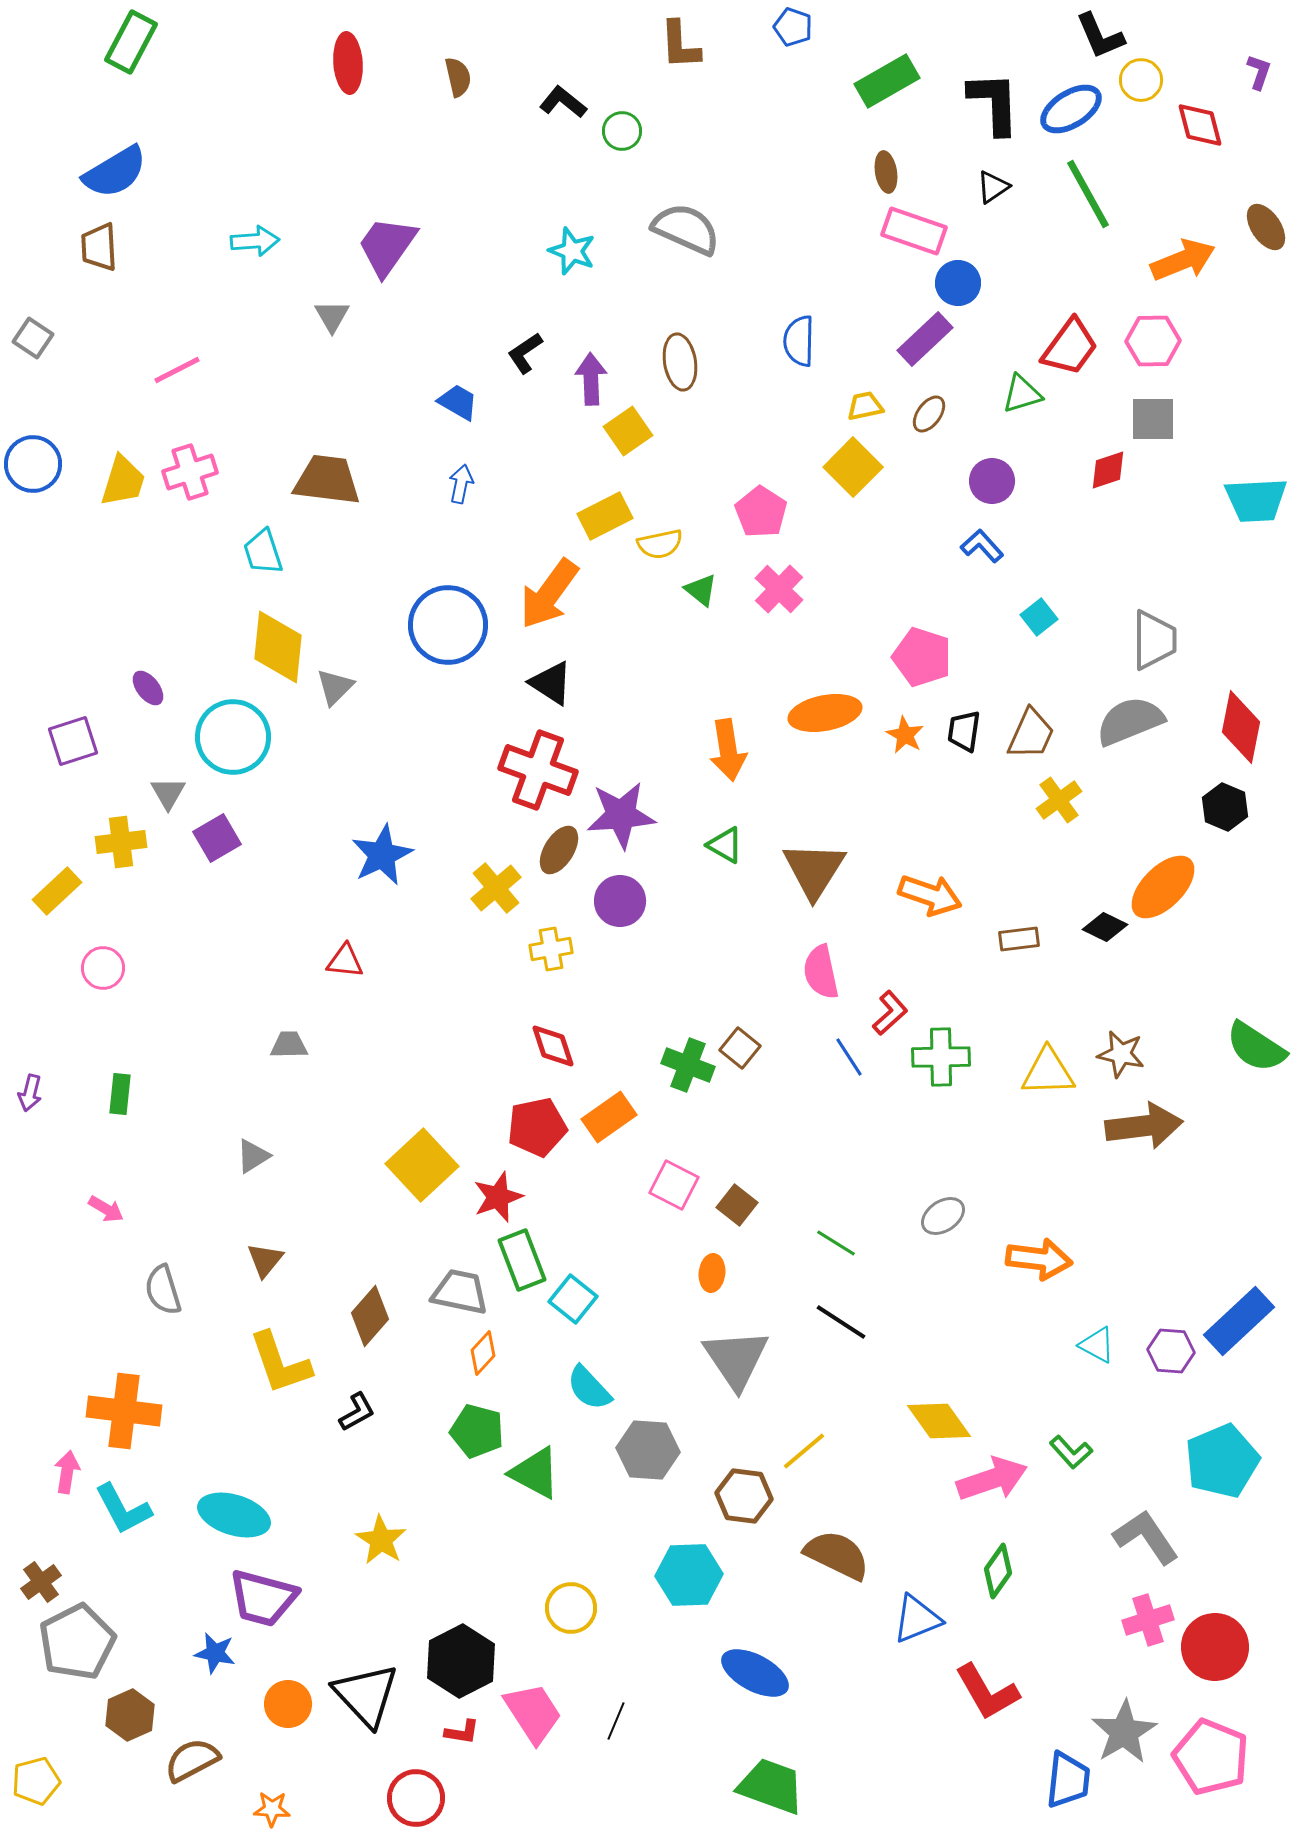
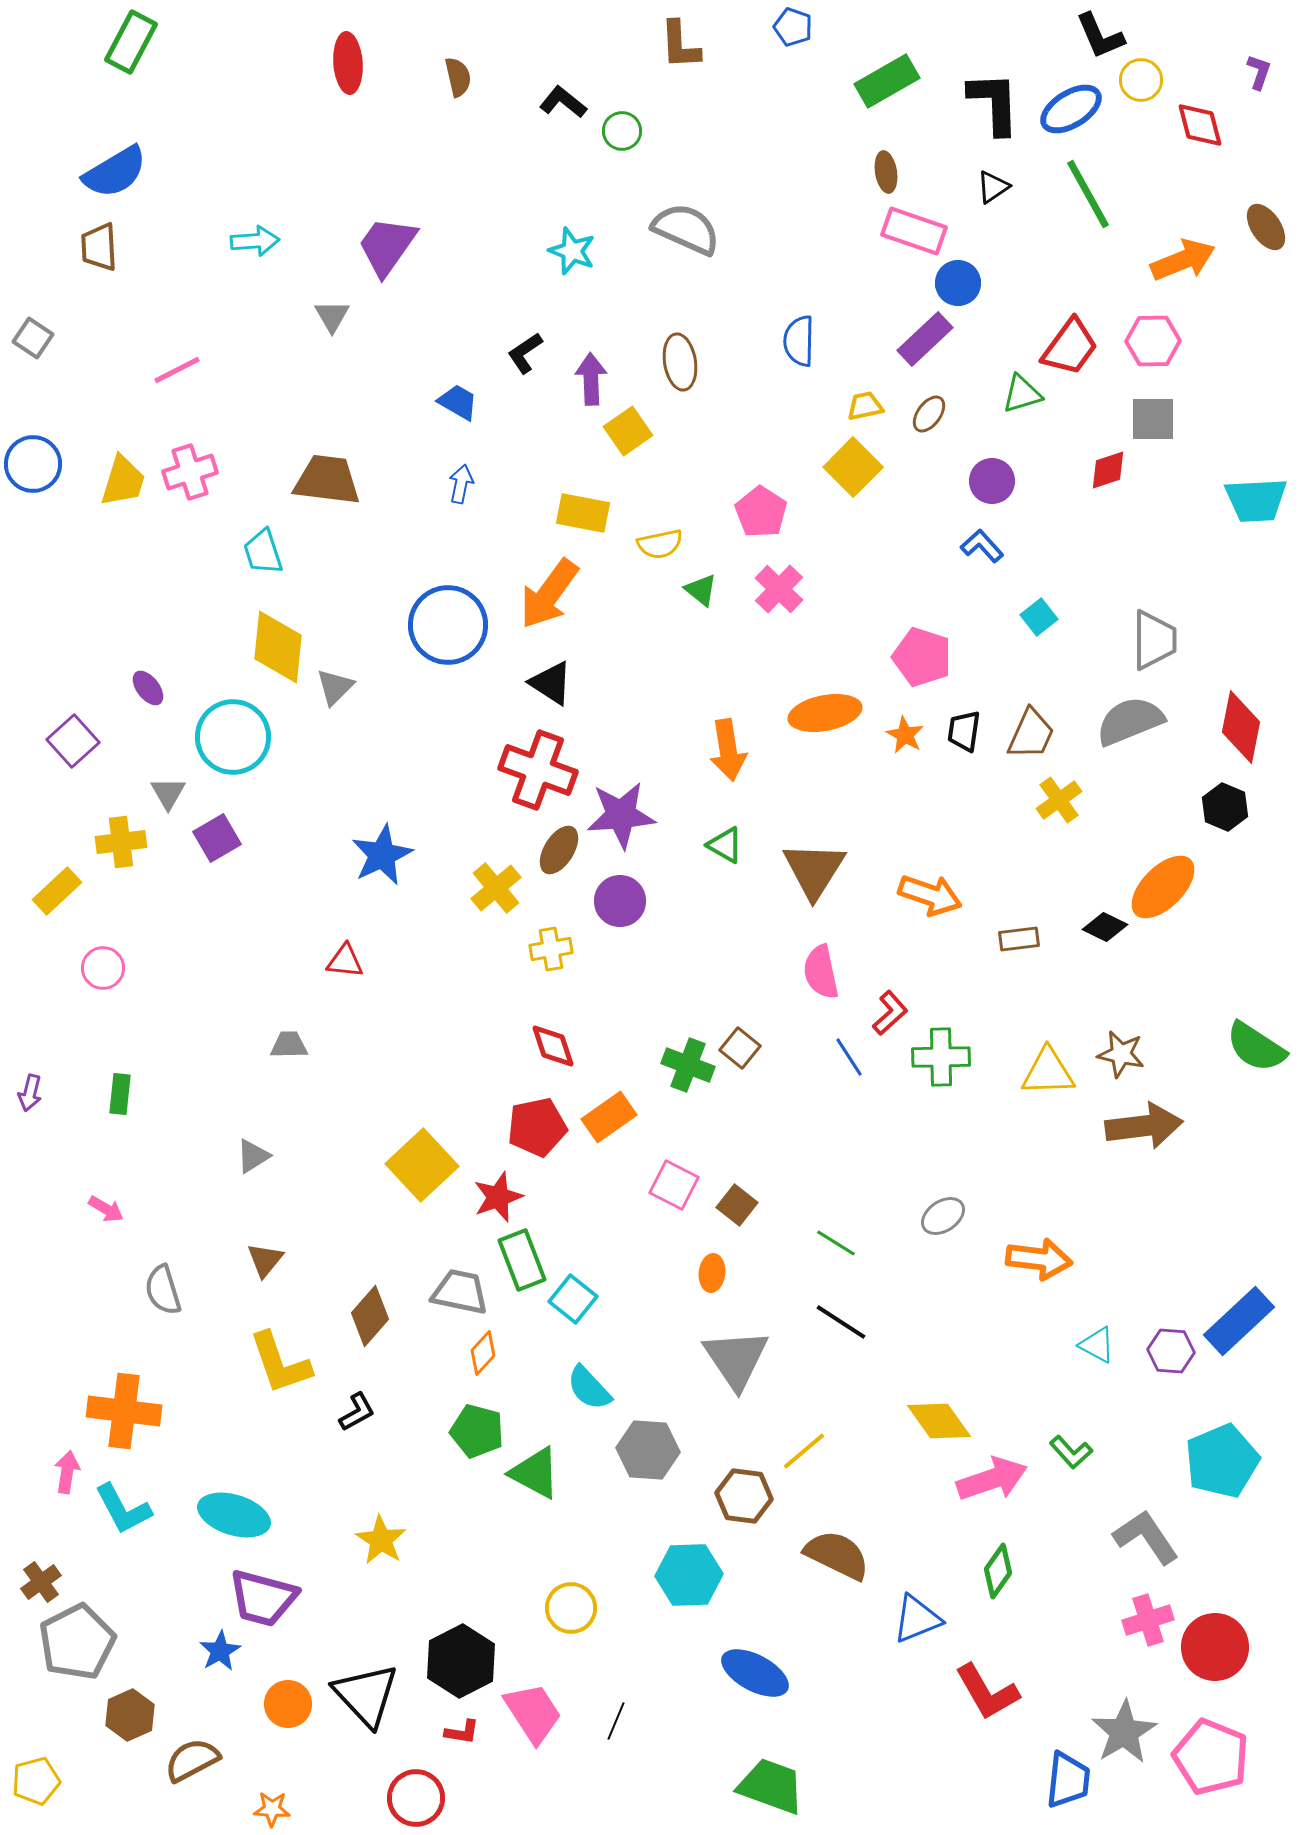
yellow rectangle at (605, 516): moved 22 px left, 3 px up; rotated 38 degrees clockwise
purple square at (73, 741): rotated 24 degrees counterclockwise
blue star at (215, 1653): moved 5 px right, 2 px up; rotated 30 degrees clockwise
